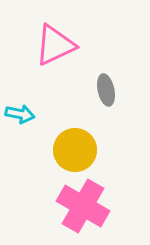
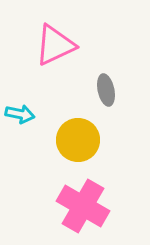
yellow circle: moved 3 px right, 10 px up
